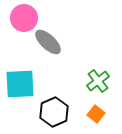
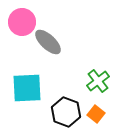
pink circle: moved 2 px left, 4 px down
cyan square: moved 7 px right, 4 px down
black hexagon: moved 12 px right; rotated 16 degrees counterclockwise
